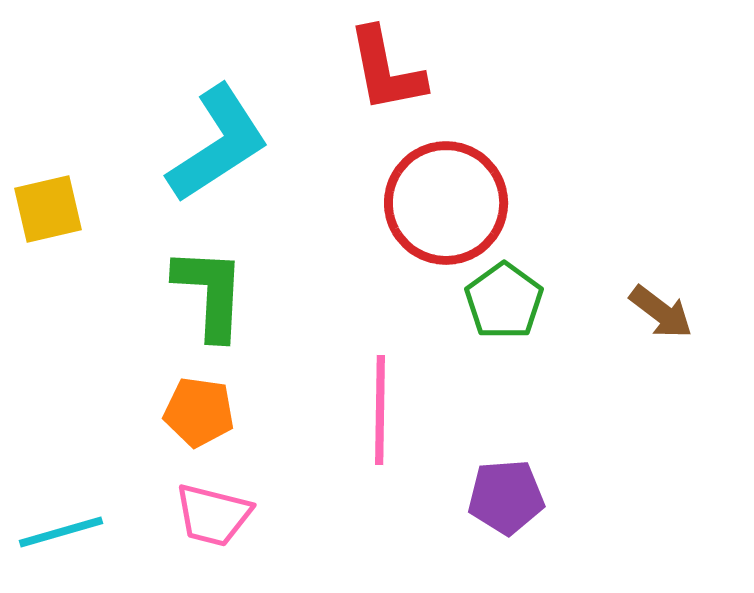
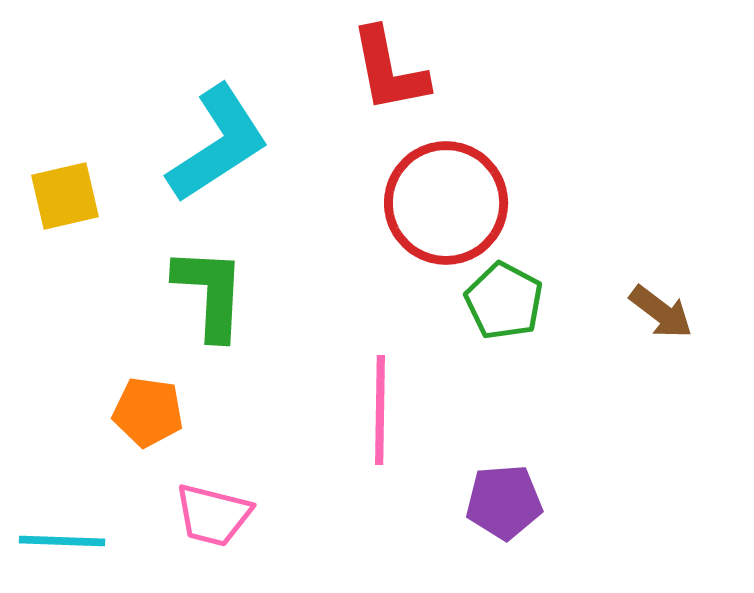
red L-shape: moved 3 px right
yellow square: moved 17 px right, 13 px up
green pentagon: rotated 8 degrees counterclockwise
orange pentagon: moved 51 px left
purple pentagon: moved 2 px left, 5 px down
cyan line: moved 1 px right, 9 px down; rotated 18 degrees clockwise
